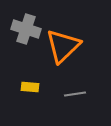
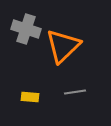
yellow rectangle: moved 10 px down
gray line: moved 2 px up
